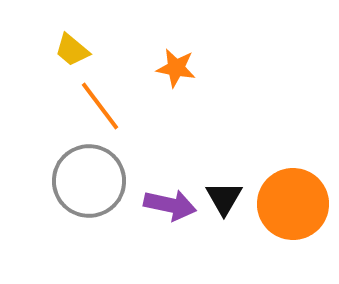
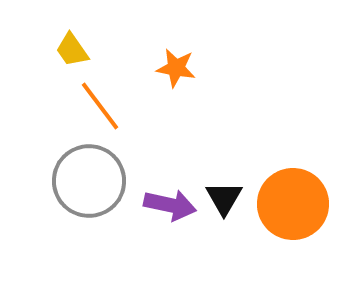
yellow trapezoid: rotated 15 degrees clockwise
